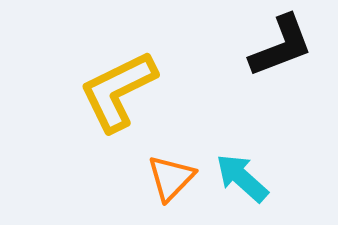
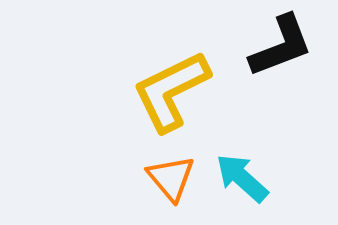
yellow L-shape: moved 53 px right
orange triangle: rotated 24 degrees counterclockwise
